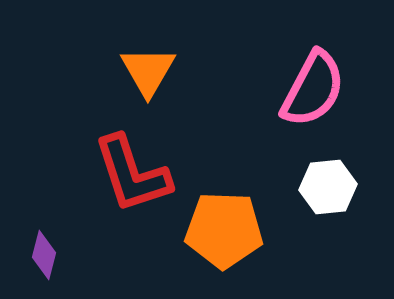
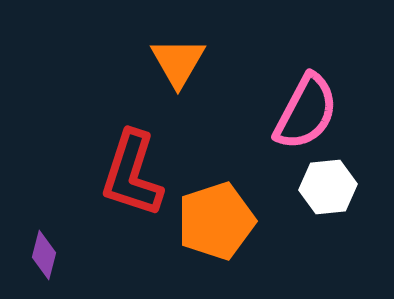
orange triangle: moved 30 px right, 9 px up
pink semicircle: moved 7 px left, 23 px down
red L-shape: rotated 36 degrees clockwise
orange pentagon: moved 8 px left, 9 px up; rotated 20 degrees counterclockwise
